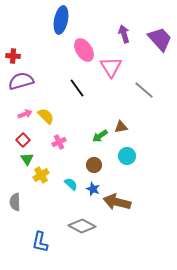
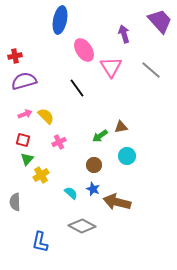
blue ellipse: moved 1 px left
purple trapezoid: moved 18 px up
red cross: moved 2 px right; rotated 16 degrees counterclockwise
purple semicircle: moved 3 px right
gray line: moved 7 px right, 20 px up
red square: rotated 32 degrees counterclockwise
green triangle: rotated 16 degrees clockwise
cyan semicircle: moved 9 px down
